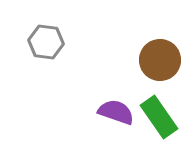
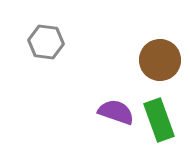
green rectangle: moved 3 px down; rotated 15 degrees clockwise
